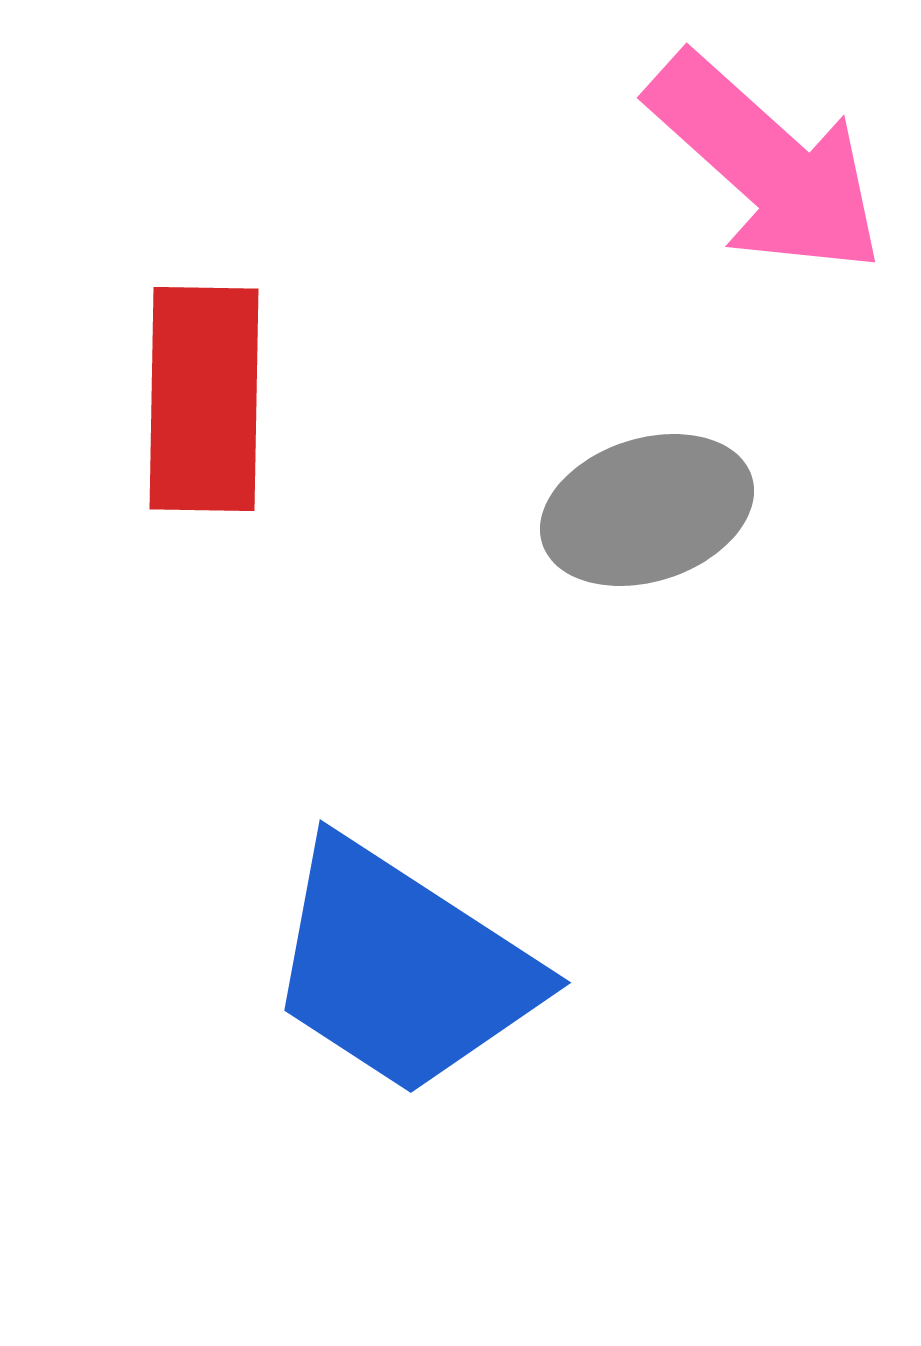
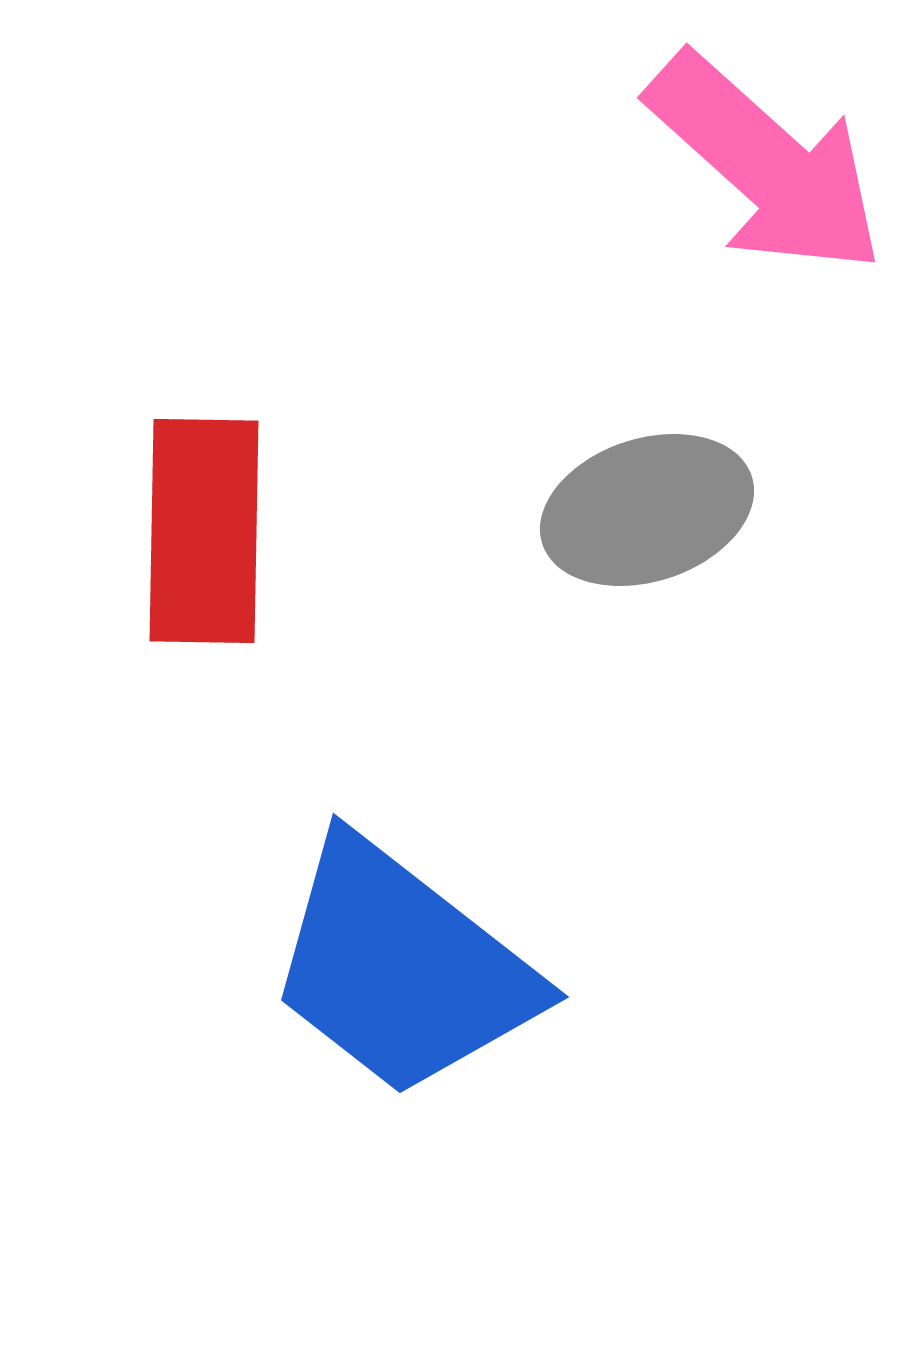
red rectangle: moved 132 px down
blue trapezoid: rotated 5 degrees clockwise
